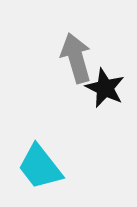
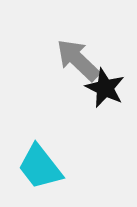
gray arrow: moved 2 px right, 2 px down; rotated 30 degrees counterclockwise
